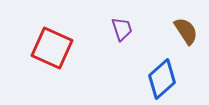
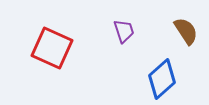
purple trapezoid: moved 2 px right, 2 px down
